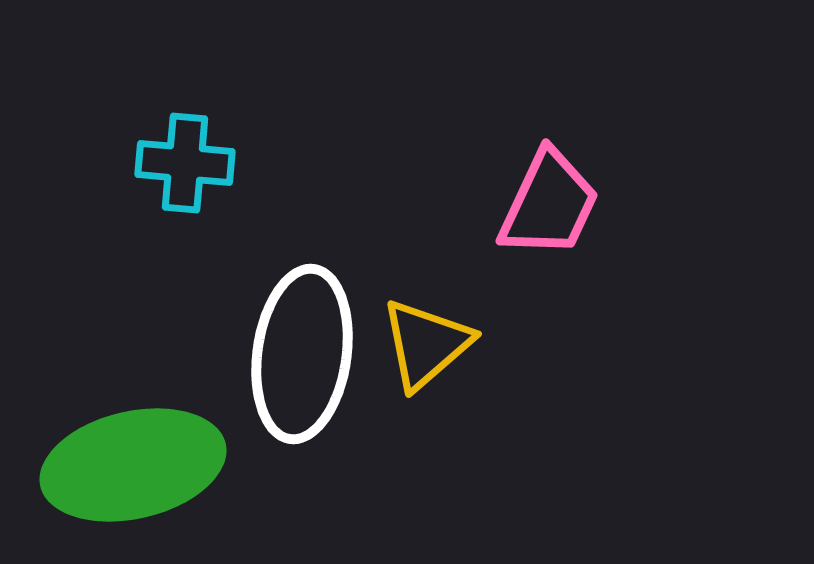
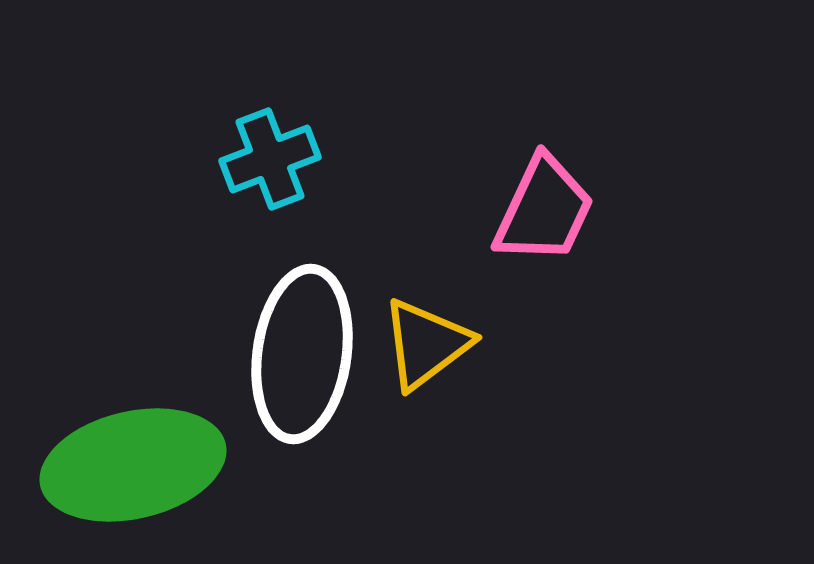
cyan cross: moved 85 px right, 4 px up; rotated 26 degrees counterclockwise
pink trapezoid: moved 5 px left, 6 px down
yellow triangle: rotated 4 degrees clockwise
